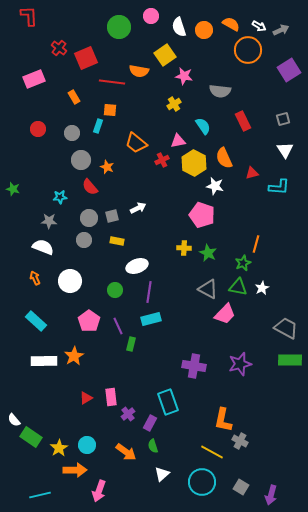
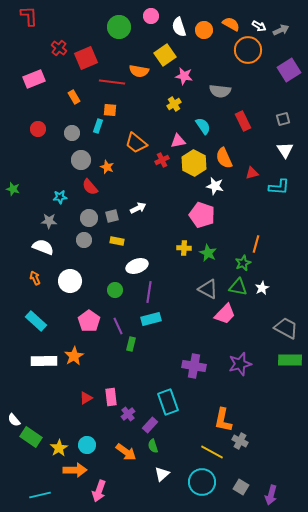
purple rectangle at (150, 423): moved 2 px down; rotated 14 degrees clockwise
